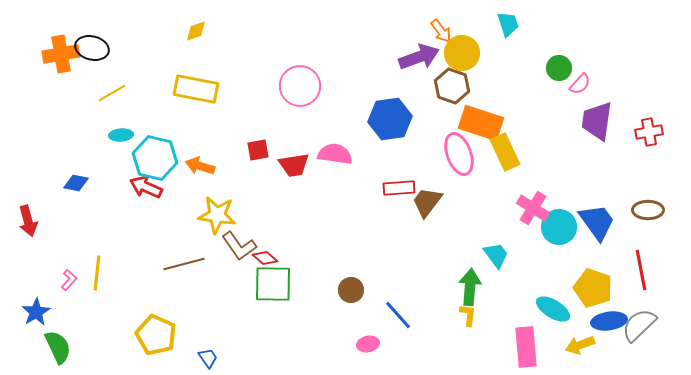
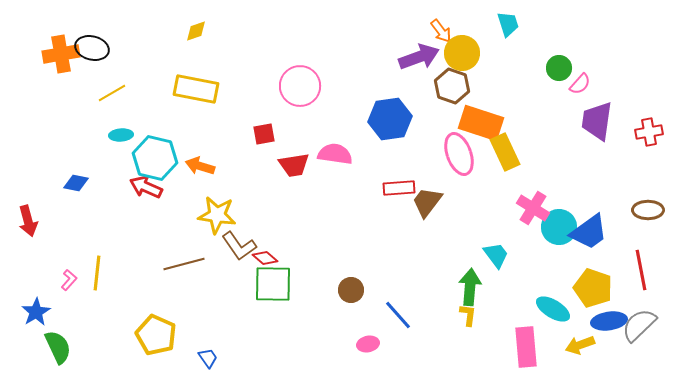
red square at (258, 150): moved 6 px right, 16 px up
blue trapezoid at (597, 222): moved 8 px left, 10 px down; rotated 90 degrees clockwise
